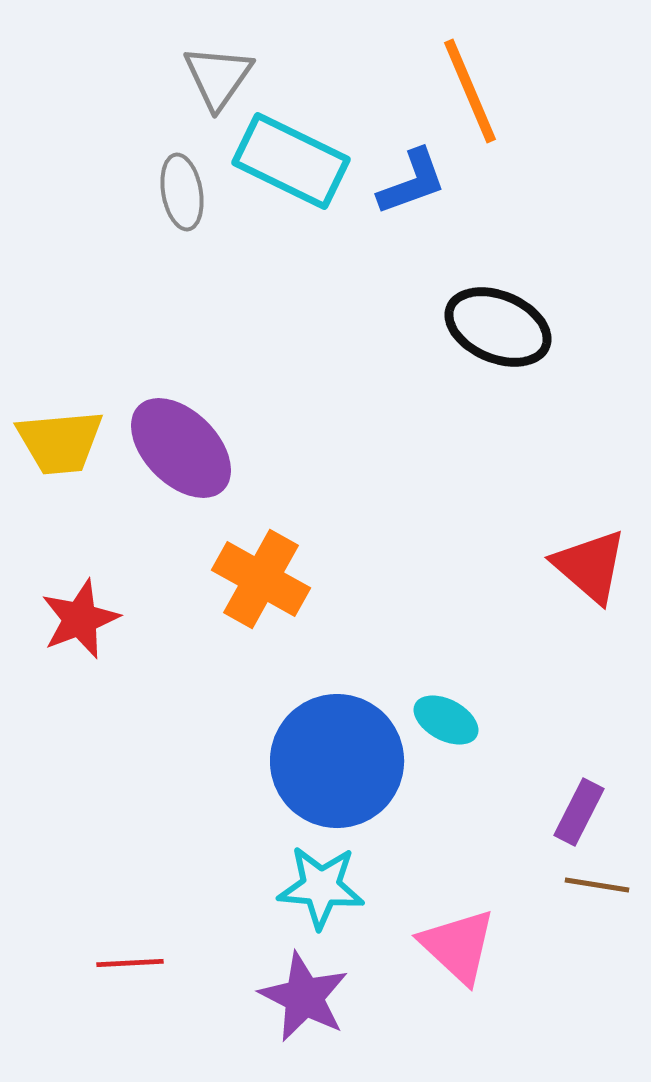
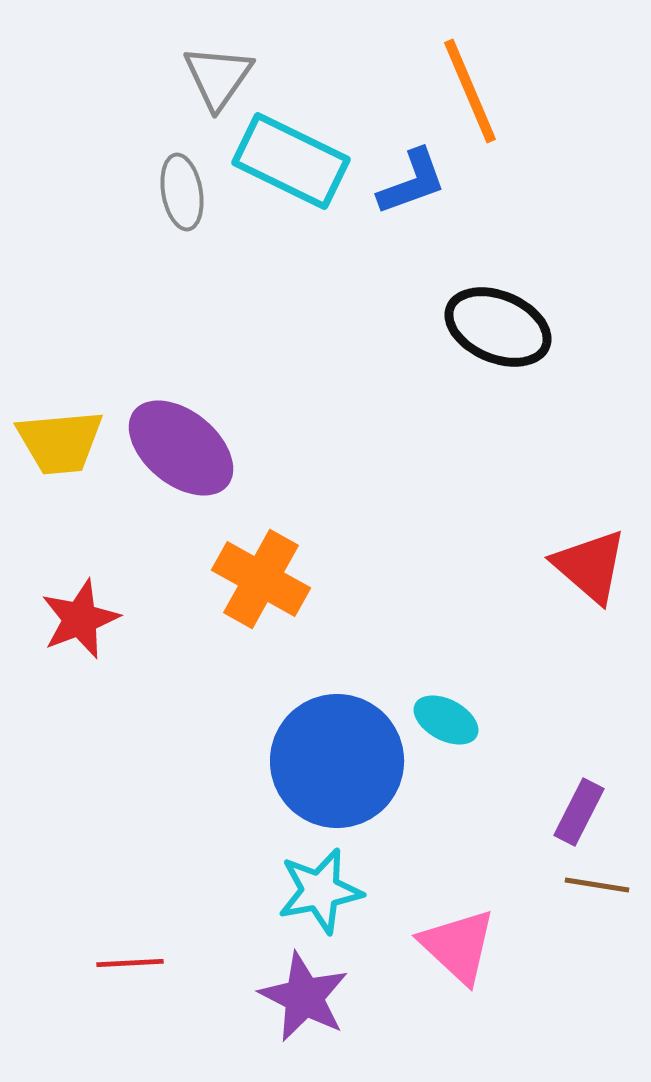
purple ellipse: rotated 6 degrees counterclockwise
cyan star: moved 1 px left, 4 px down; rotated 16 degrees counterclockwise
